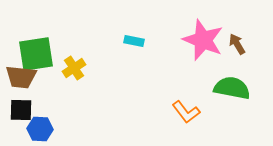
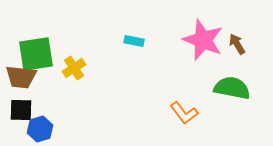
orange L-shape: moved 2 px left, 1 px down
blue hexagon: rotated 20 degrees counterclockwise
